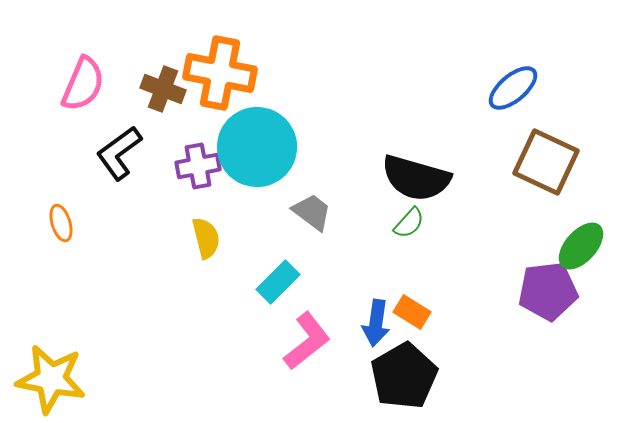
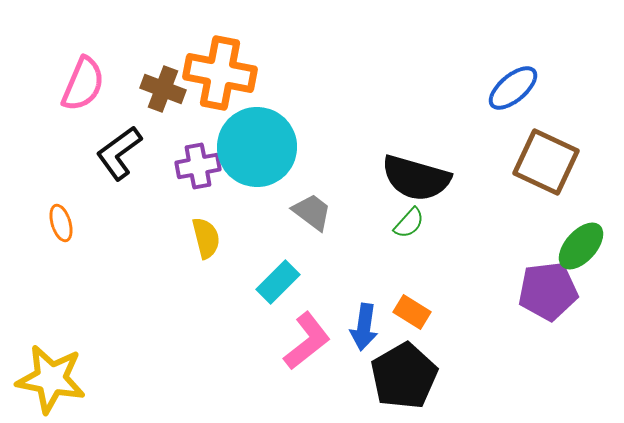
blue arrow: moved 12 px left, 4 px down
